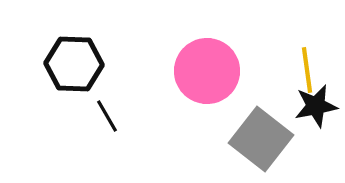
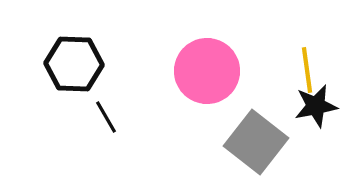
black line: moved 1 px left, 1 px down
gray square: moved 5 px left, 3 px down
